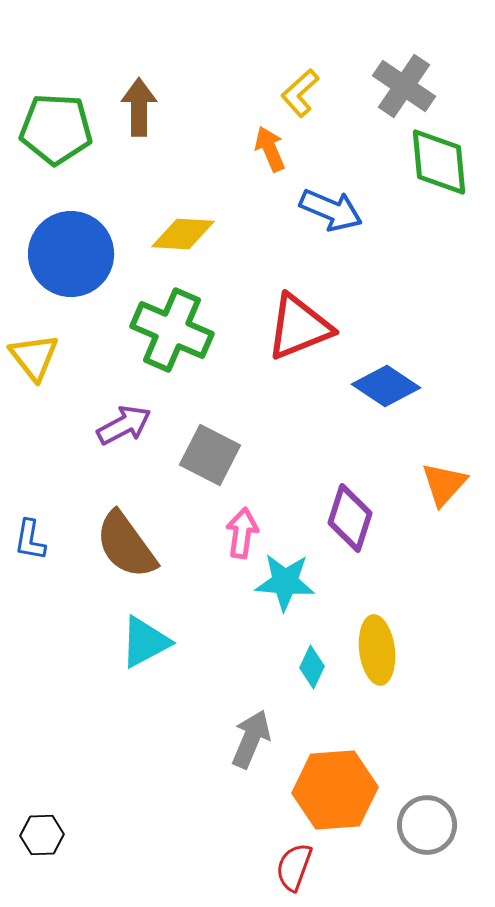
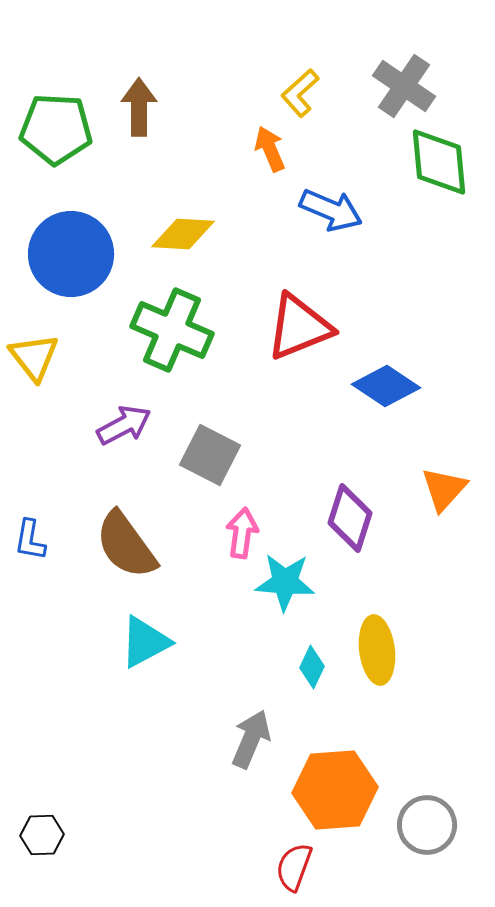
orange triangle: moved 5 px down
